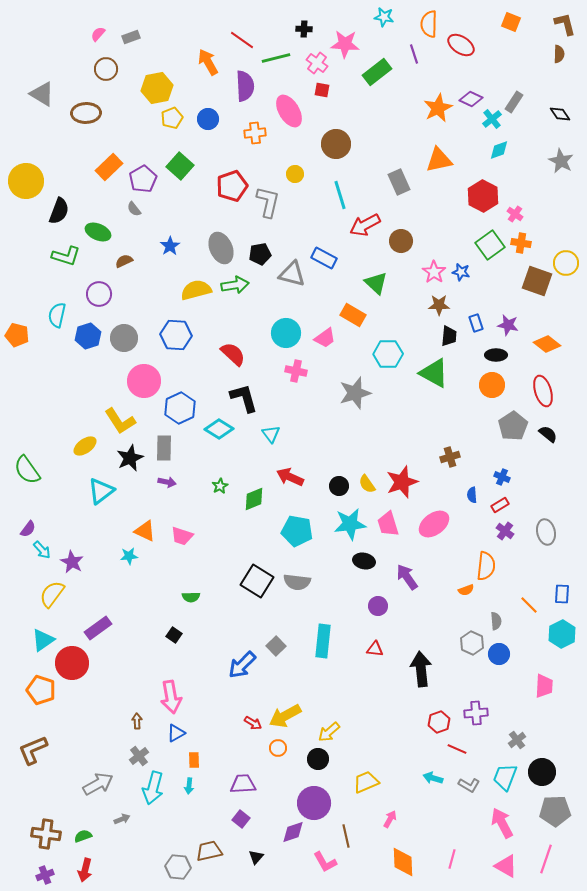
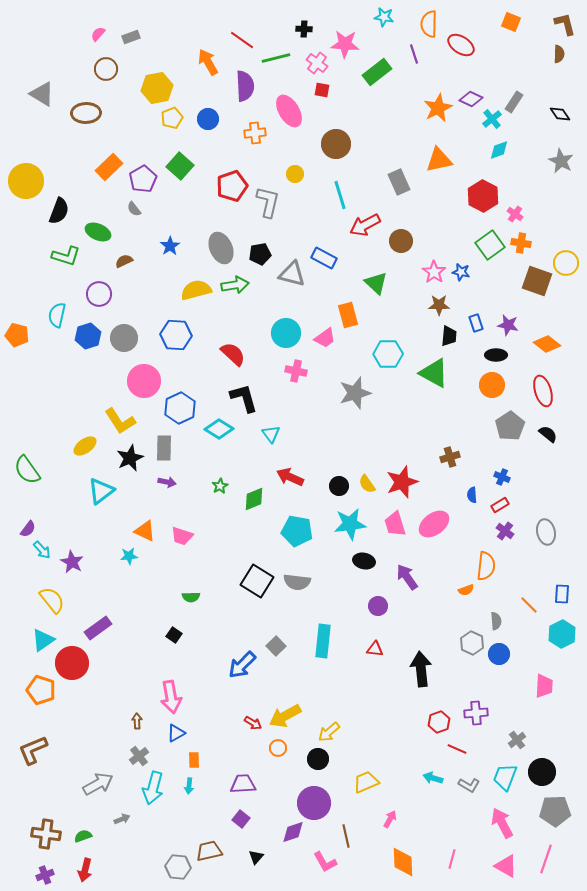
orange rectangle at (353, 315): moved 5 px left; rotated 45 degrees clockwise
gray pentagon at (513, 426): moved 3 px left
pink trapezoid at (388, 524): moved 7 px right
yellow semicircle at (52, 594): moved 6 px down; rotated 104 degrees clockwise
